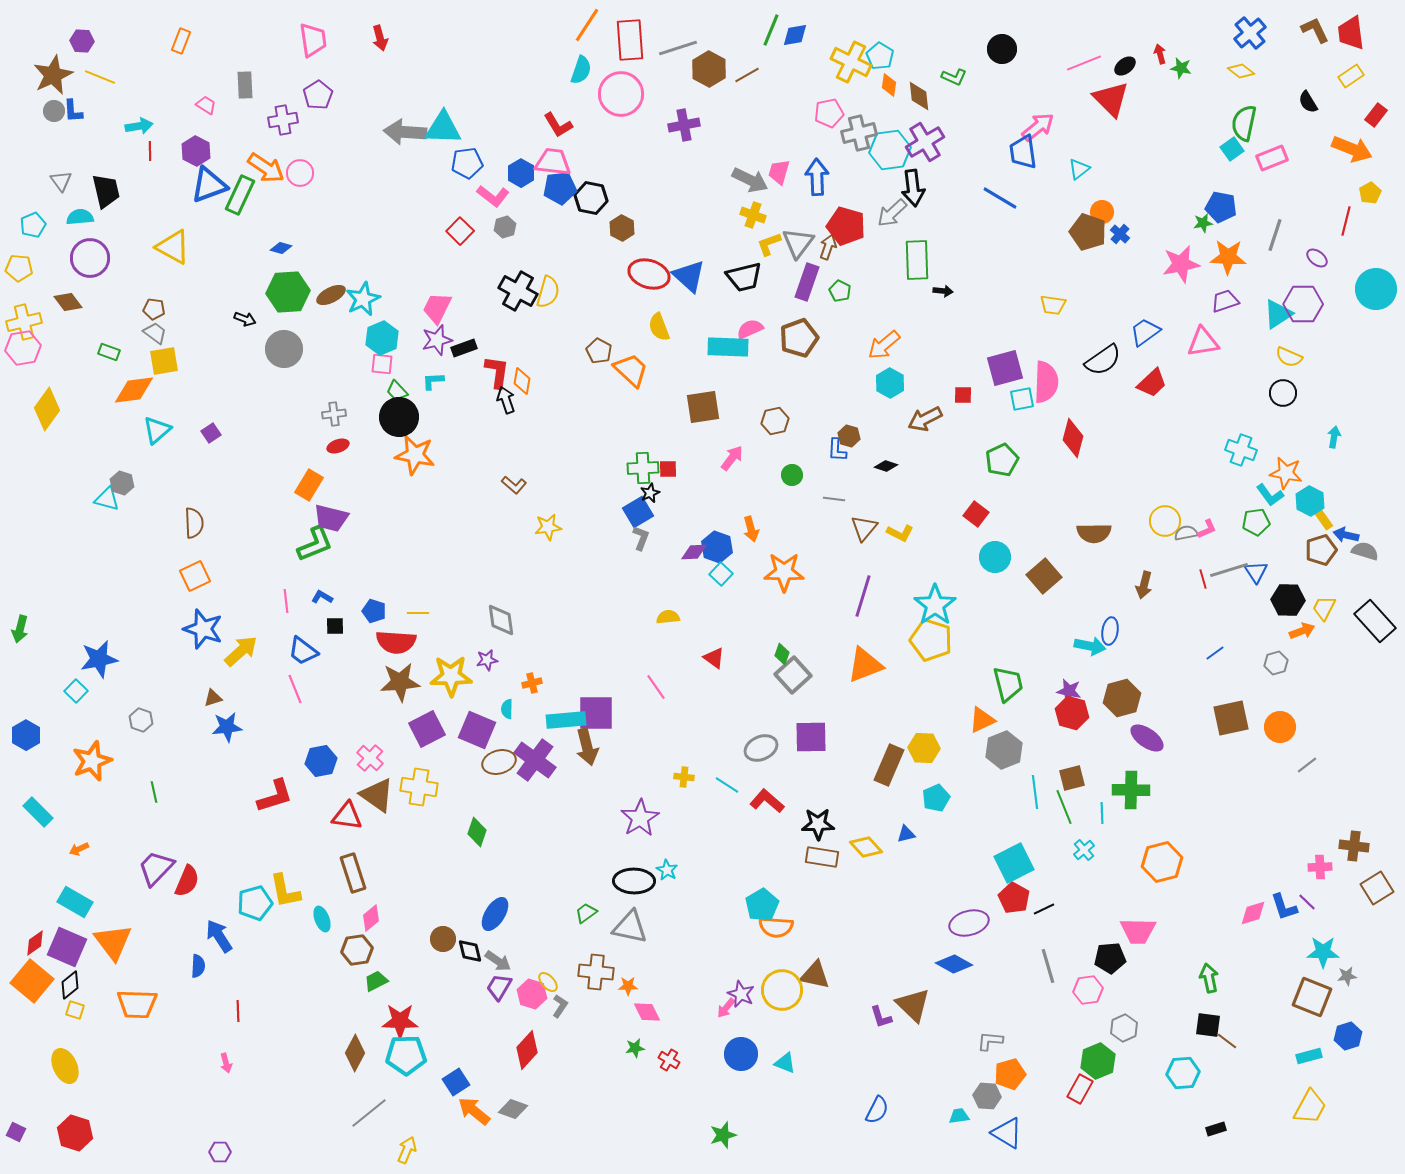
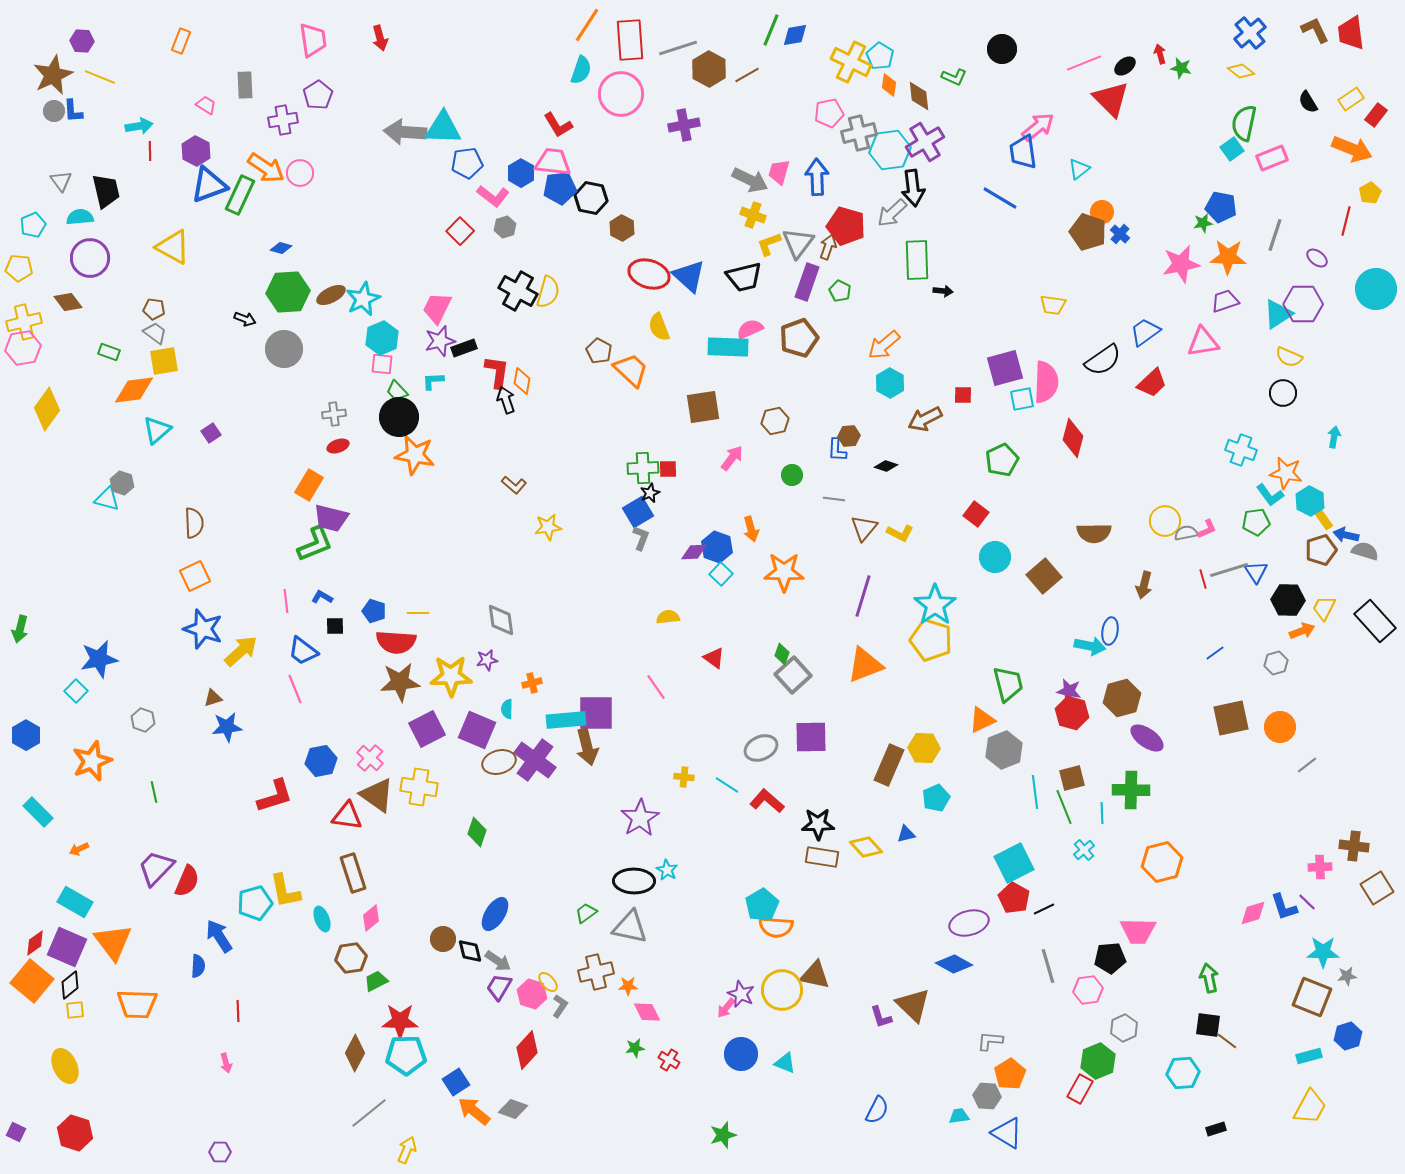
yellow rectangle at (1351, 76): moved 23 px down
purple star at (437, 340): moved 3 px right, 1 px down
brown hexagon at (849, 436): rotated 20 degrees counterclockwise
gray hexagon at (141, 720): moved 2 px right
brown hexagon at (357, 950): moved 6 px left, 8 px down
brown cross at (596, 972): rotated 20 degrees counterclockwise
yellow square at (75, 1010): rotated 24 degrees counterclockwise
orange pentagon at (1010, 1074): rotated 16 degrees counterclockwise
